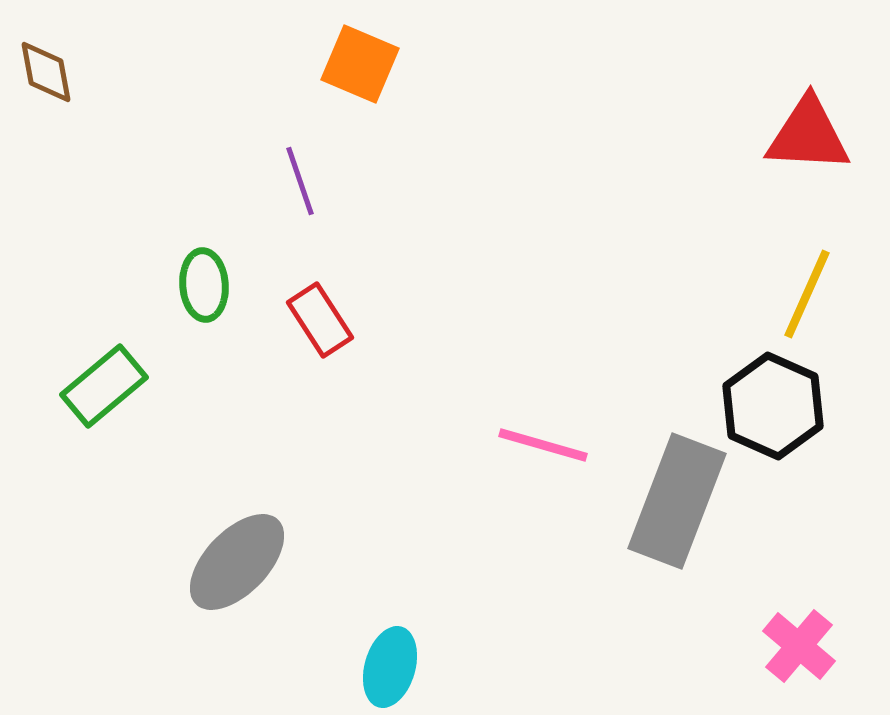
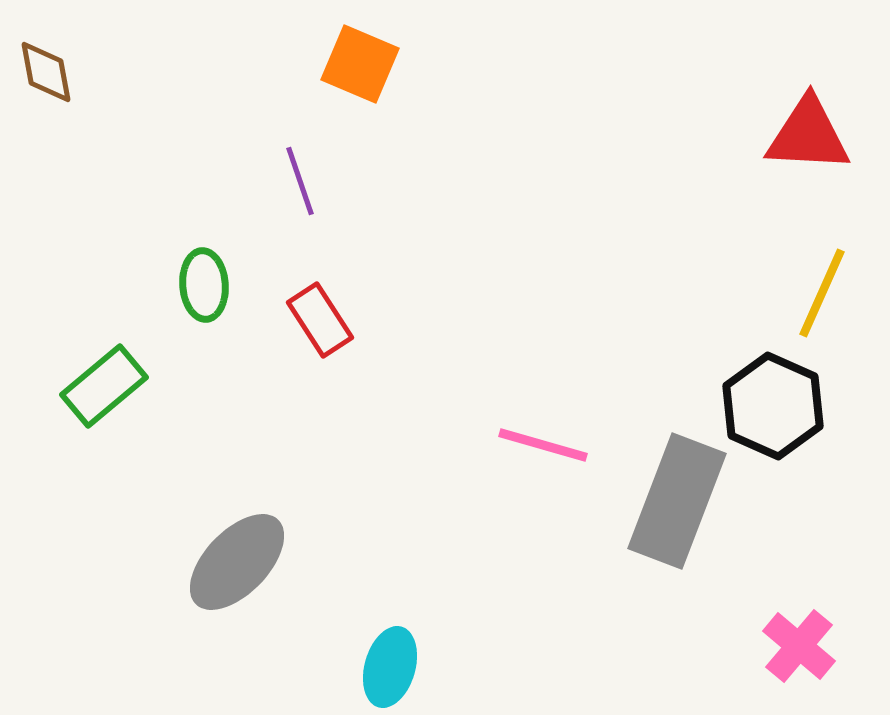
yellow line: moved 15 px right, 1 px up
